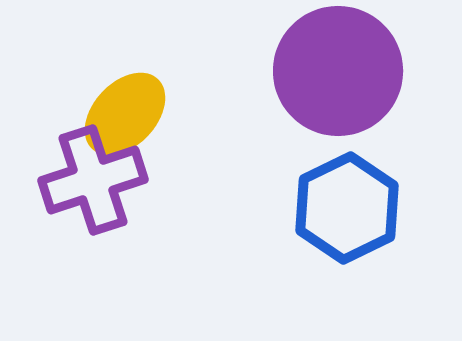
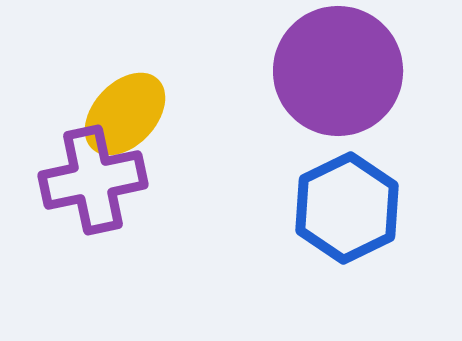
purple cross: rotated 6 degrees clockwise
